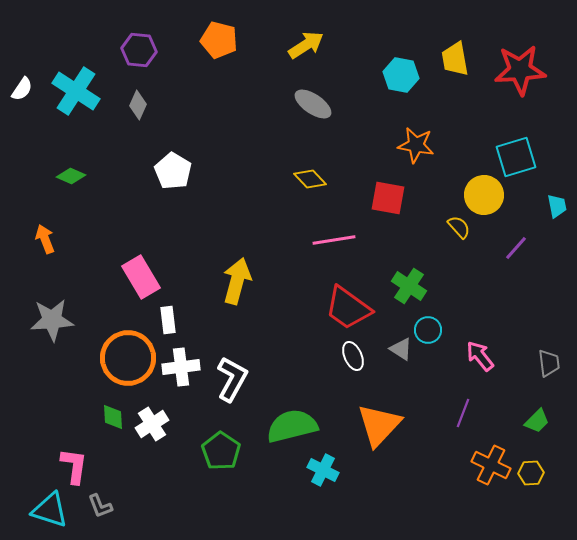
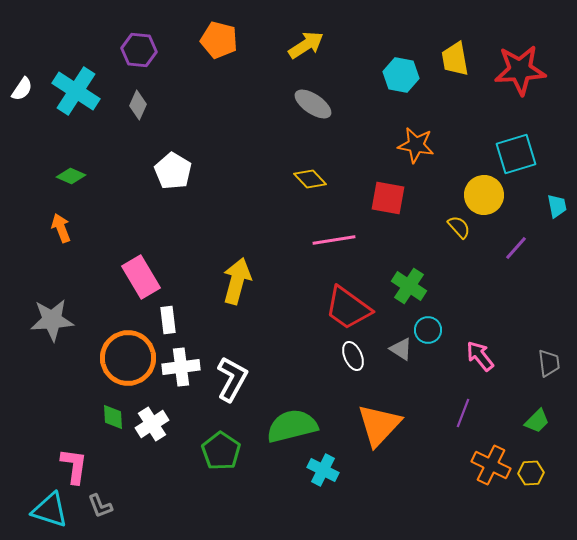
cyan square at (516, 157): moved 3 px up
orange arrow at (45, 239): moved 16 px right, 11 px up
